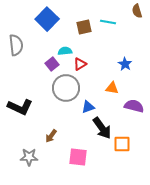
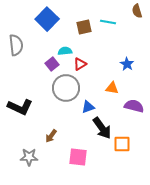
blue star: moved 2 px right
